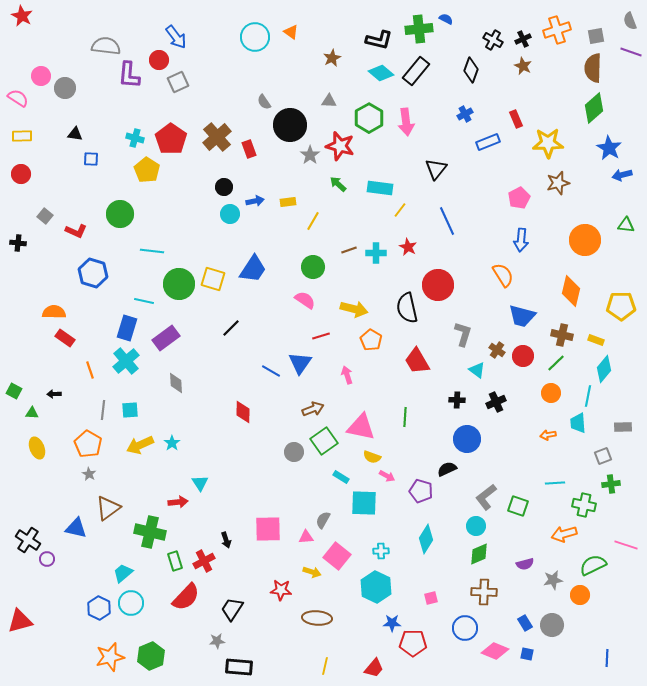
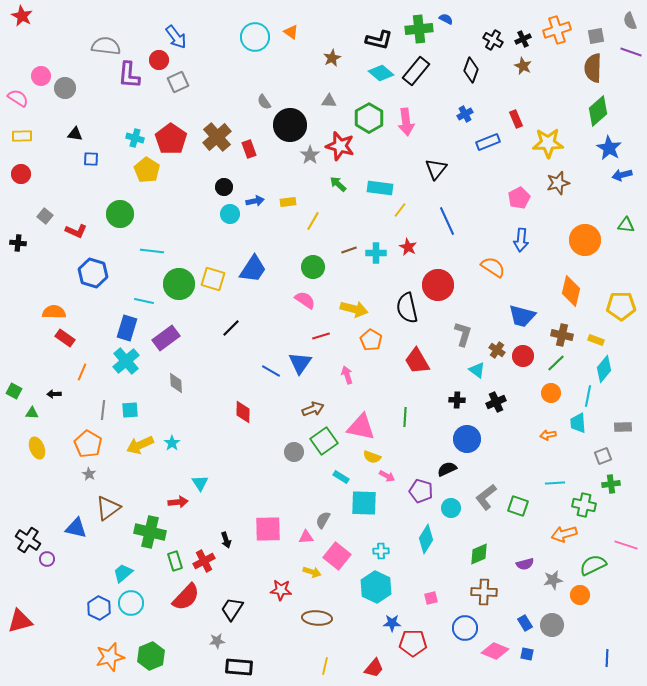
green diamond at (594, 108): moved 4 px right, 3 px down
orange semicircle at (503, 275): moved 10 px left, 8 px up; rotated 25 degrees counterclockwise
orange line at (90, 370): moved 8 px left, 2 px down; rotated 42 degrees clockwise
cyan circle at (476, 526): moved 25 px left, 18 px up
